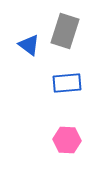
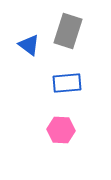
gray rectangle: moved 3 px right
pink hexagon: moved 6 px left, 10 px up
